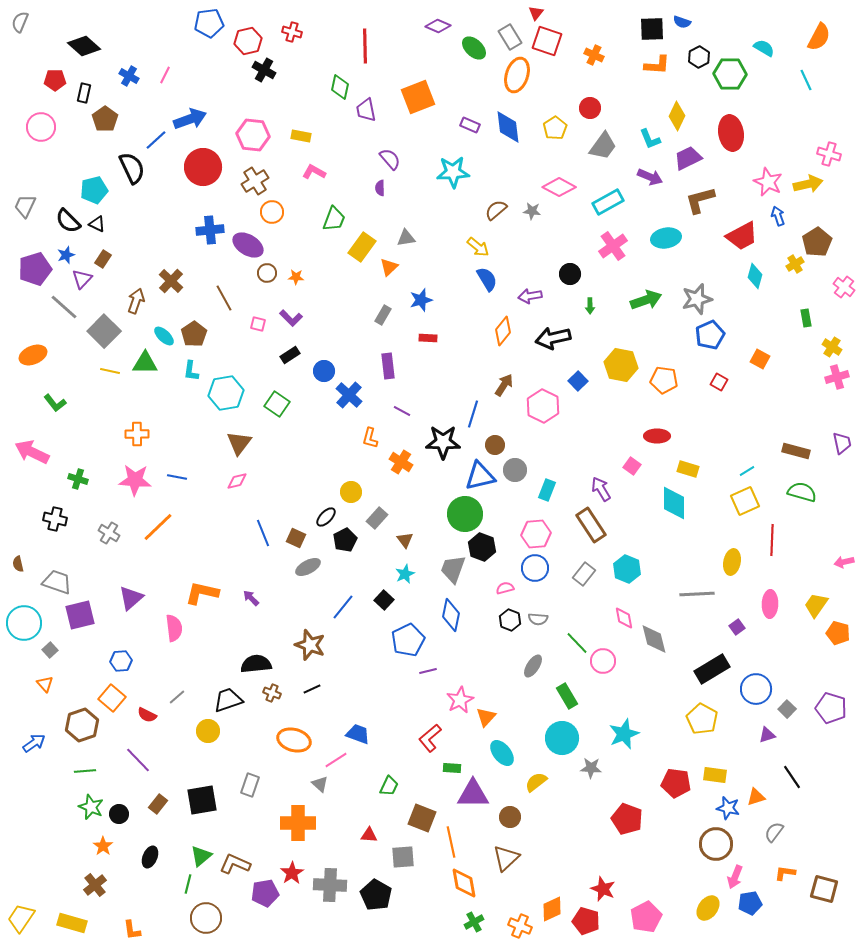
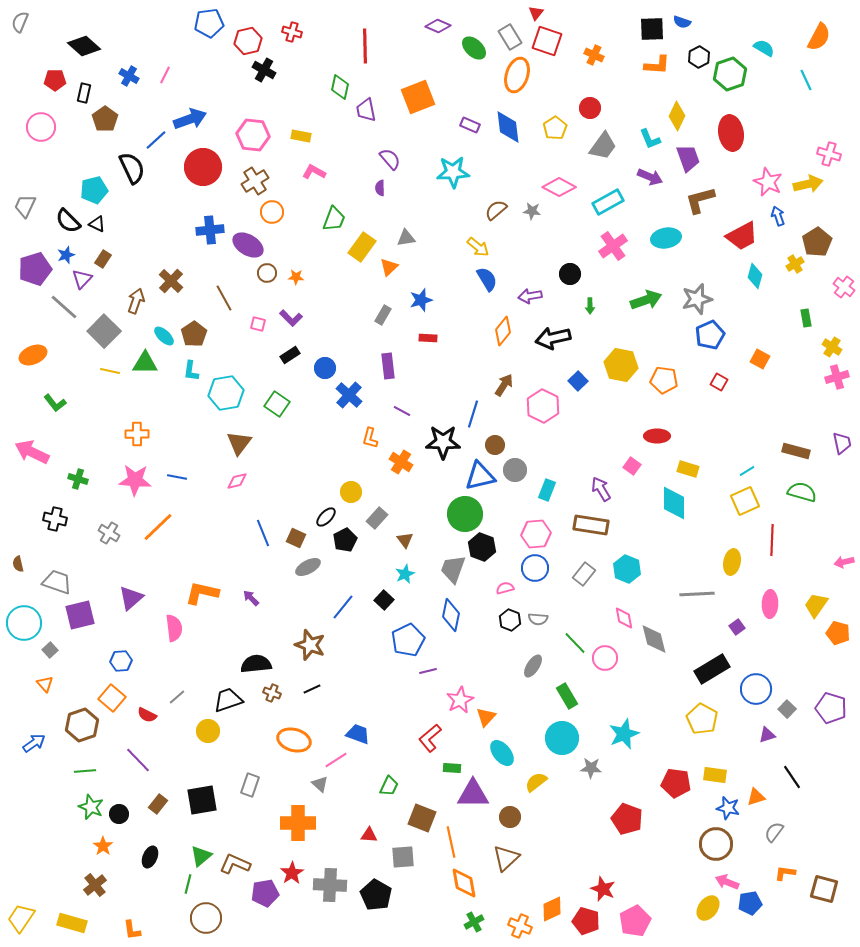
green hexagon at (730, 74): rotated 20 degrees counterclockwise
purple trapezoid at (688, 158): rotated 96 degrees clockwise
blue circle at (324, 371): moved 1 px right, 3 px up
brown rectangle at (591, 525): rotated 48 degrees counterclockwise
green line at (577, 643): moved 2 px left
pink circle at (603, 661): moved 2 px right, 3 px up
pink arrow at (735, 877): moved 8 px left, 5 px down; rotated 90 degrees clockwise
pink pentagon at (646, 917): moved 11 px left, 4 px down
